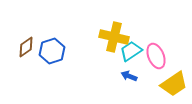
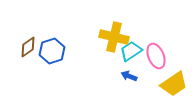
brown diamond: moved 2 px right
